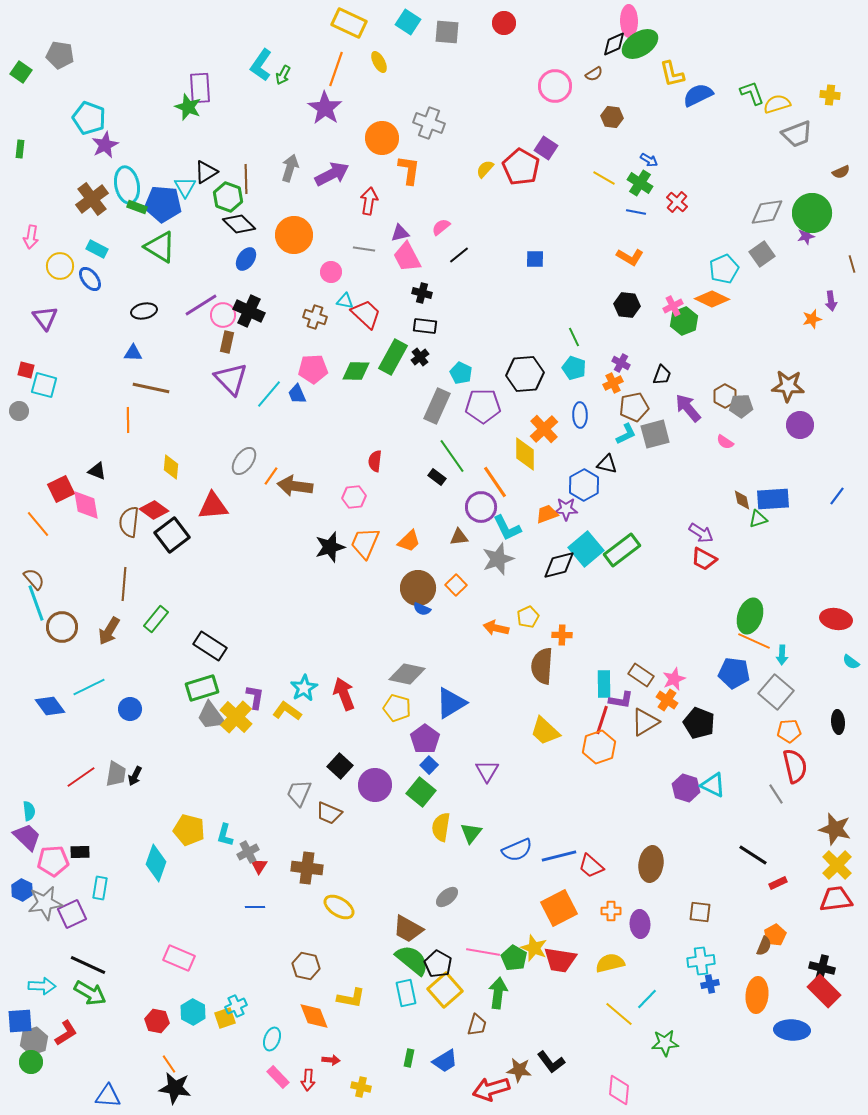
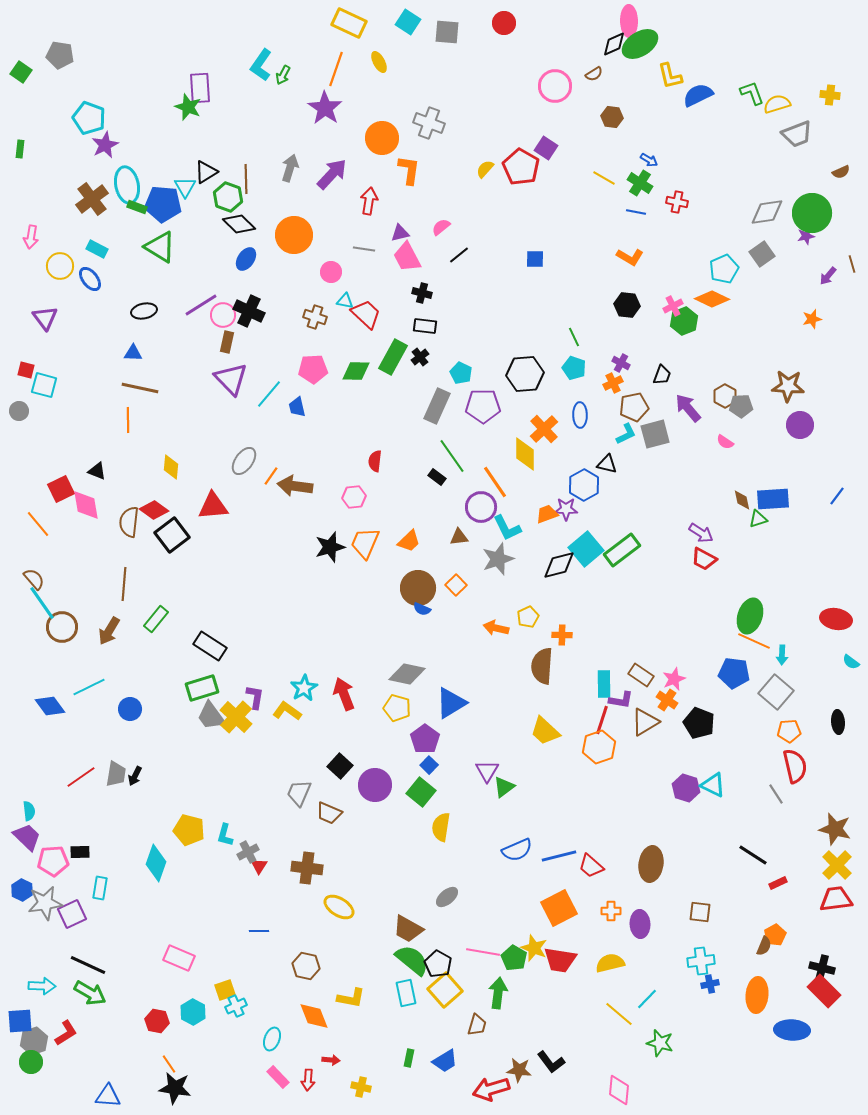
yellow L-shape at (672, 74): moved 2 px left, 2 px down
purple arrow at (332, 174): rotated 20 degrees counterclockwise
red cross at (677, 202): rotated 30 degrees counterclockwise
purple arrow at (831, 301): moved 3 px left, 25 px up; rotated 48 degrees clockwise
brown line at (151, 388): moved 11 px left
blue trapezoid at (297, 394): moved 13 px down; rotated 10 degrees clockwise
cyan line at (36, 603): moved 6 px right; rotated 15 degrees counterclockwise
green triangle at (471, 833): moved 33 px right, 46 px up; rotated 15 degrees clockwise
blue line at (255, 907): moved 4 px right, 24 px down
yellow square at (225, 1018): moved 28 px up
green star at (665, 1043): moved 5 px left; rotated 20 degrees clockwise
